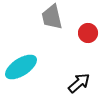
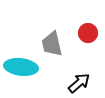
gray trapezoid: moved 27 px down
cyan ellipse: rotated 40 degrees clockwise
